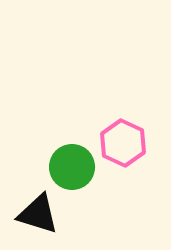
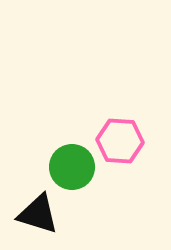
pink hexagon: moved 3 px left, 2 px up; rotated 21 degrees counterclockwise
